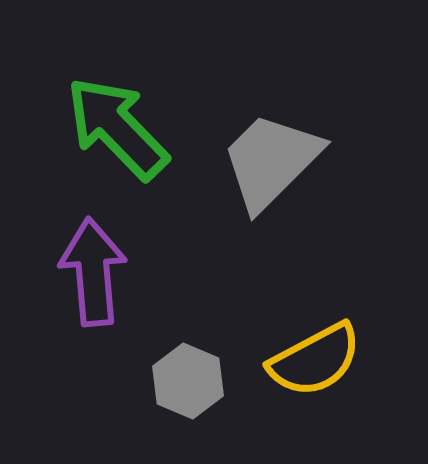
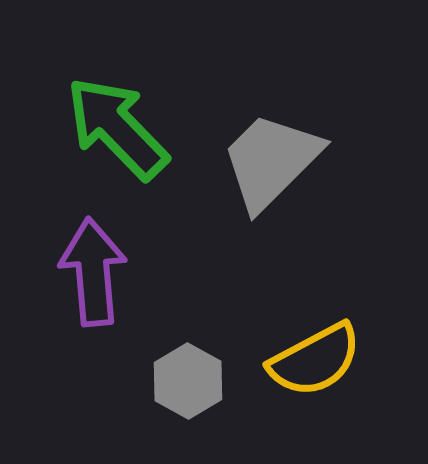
gray hexagon: rotated 6 degrees clockwise
